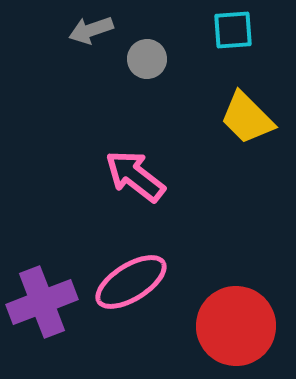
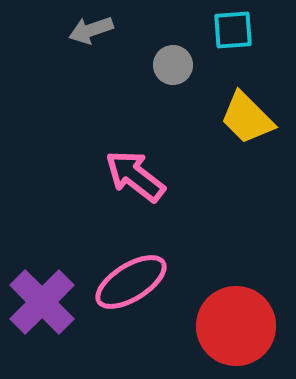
gray circle: moved 26 px right, 6 px down
purple cross: rotated 24 degrees counterclockwise
